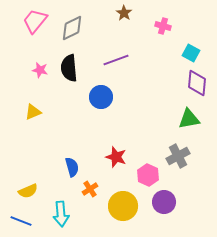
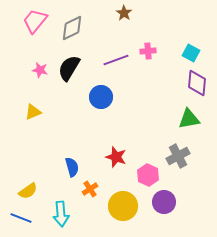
pink cross: moved 15 px left, 25 px down; rotated 21 degrees counterclockwise
black semicircle: rotated 36 degrees clockwise
yellow semicircle: rotated 12 degrees counterclockwise
blue line: moved 3 px up
